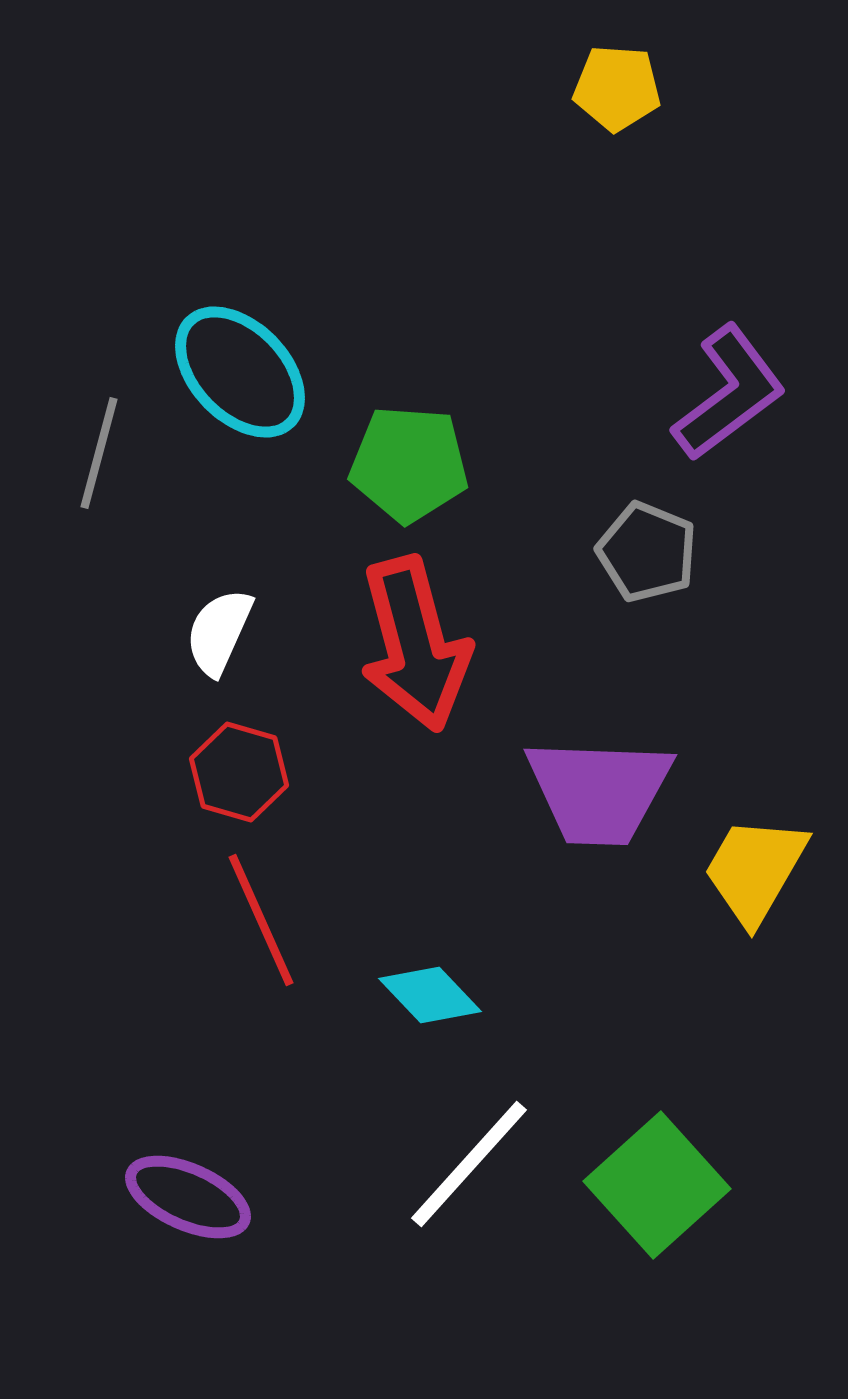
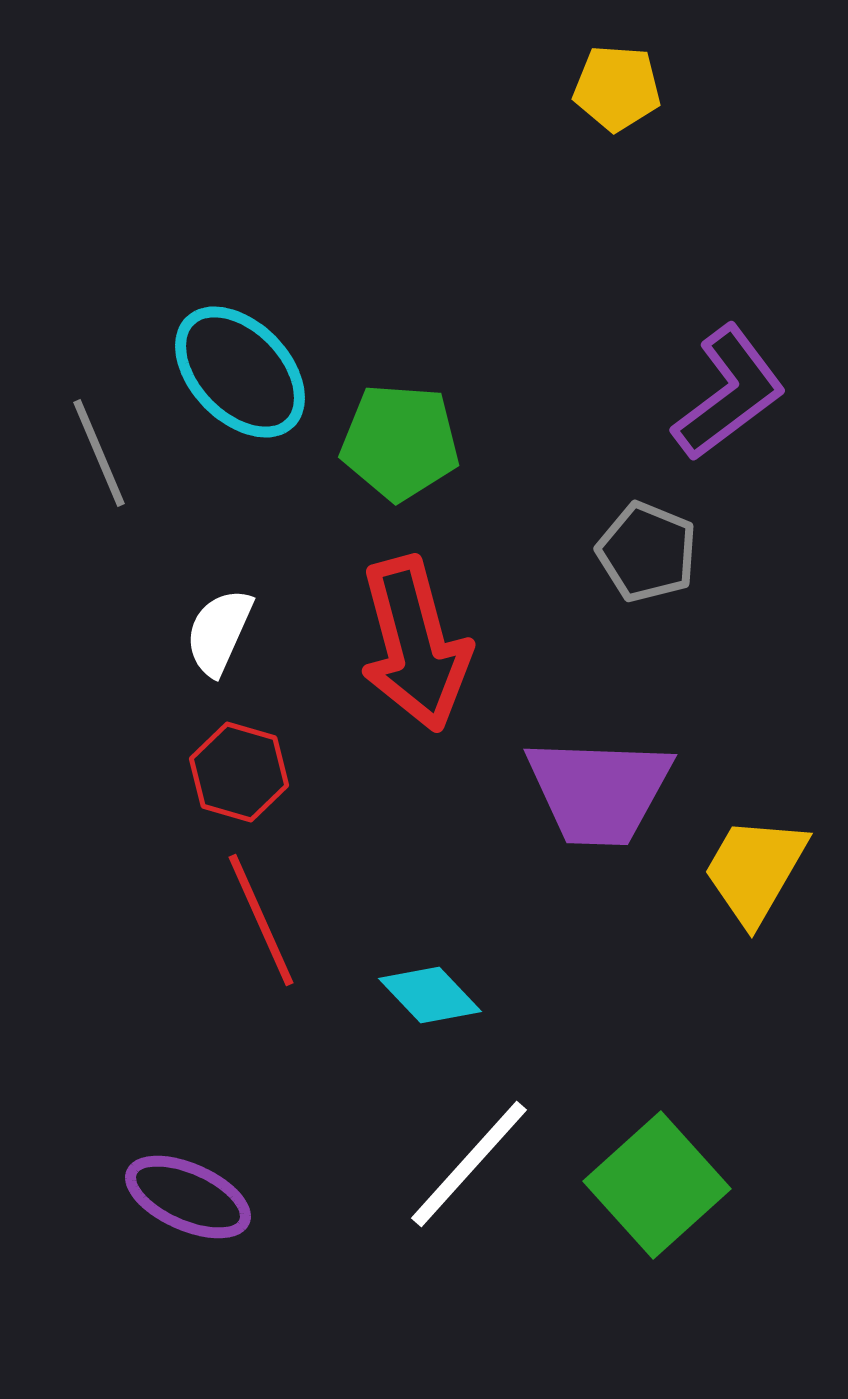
gray line: rotated 38 degrees counterclockwise
green pentagon: moved 9 px left, 22 px up
